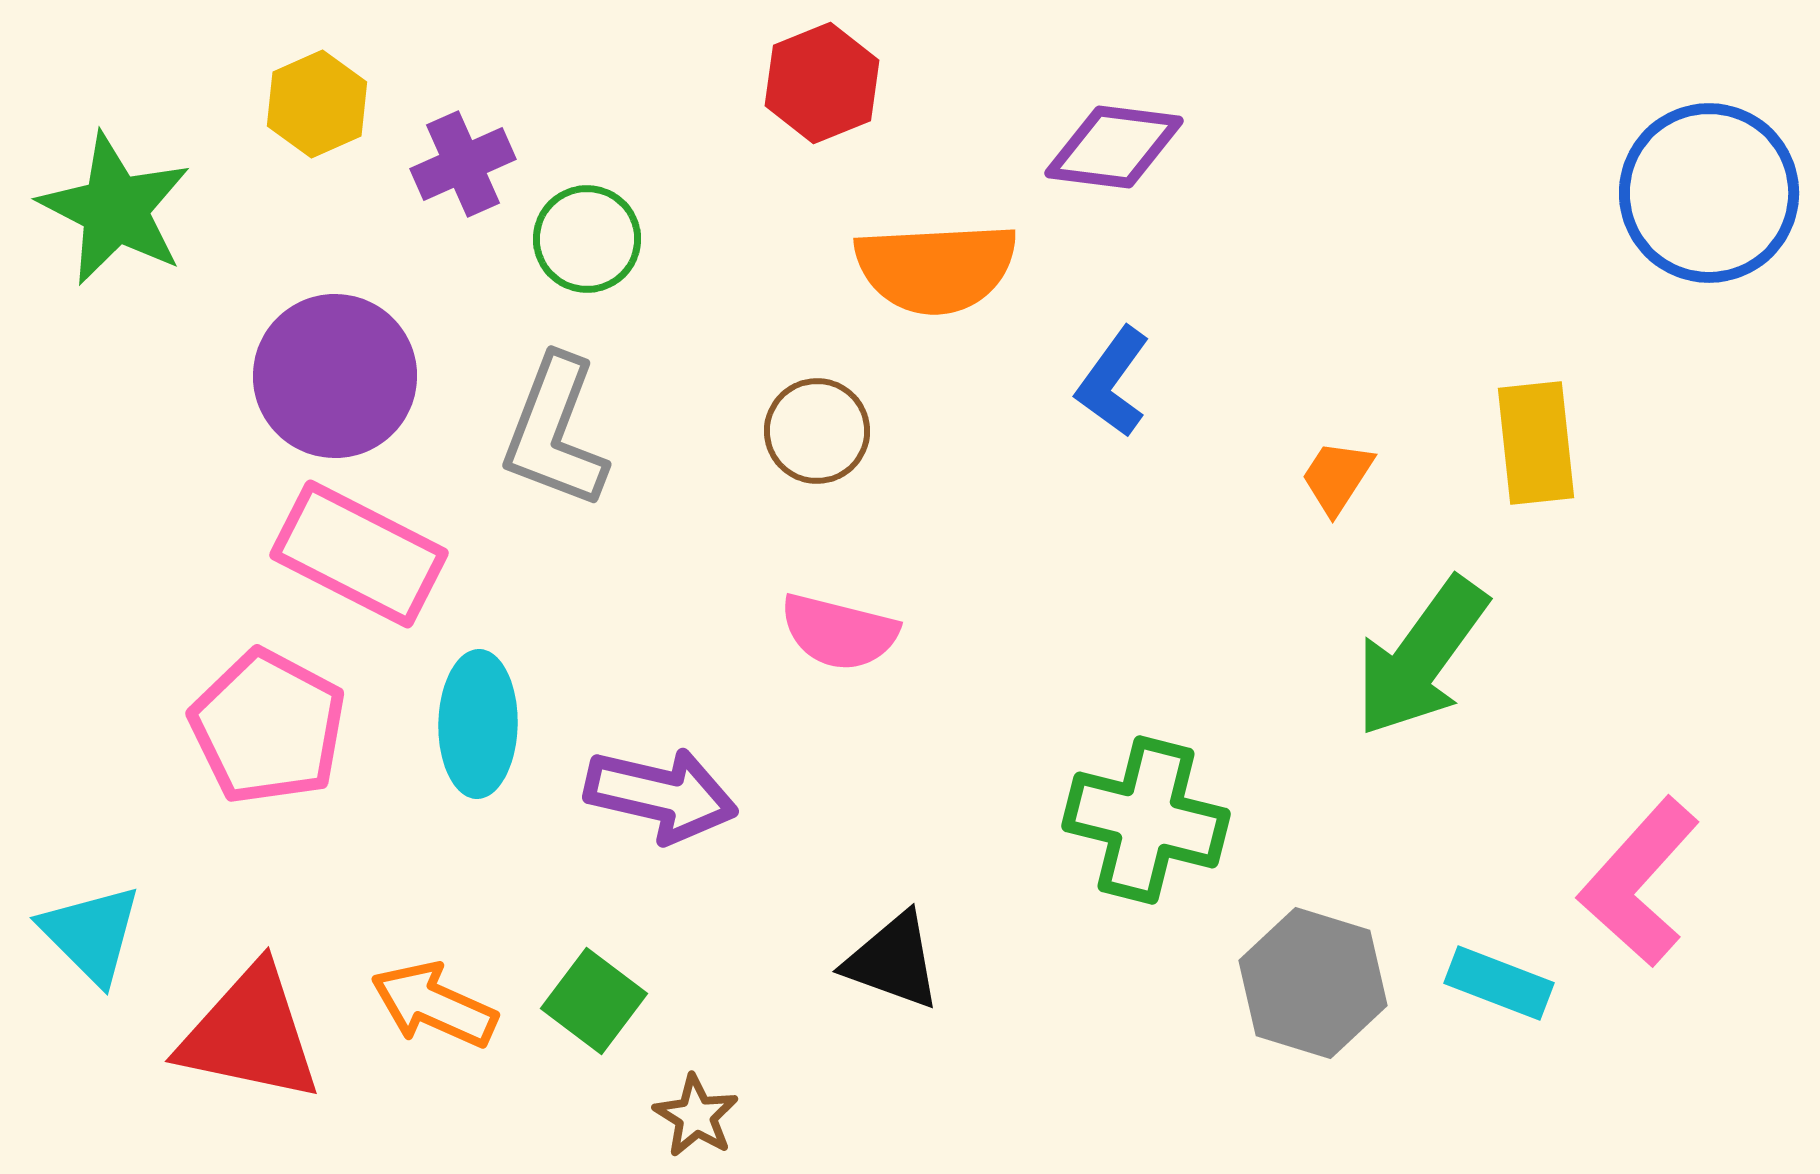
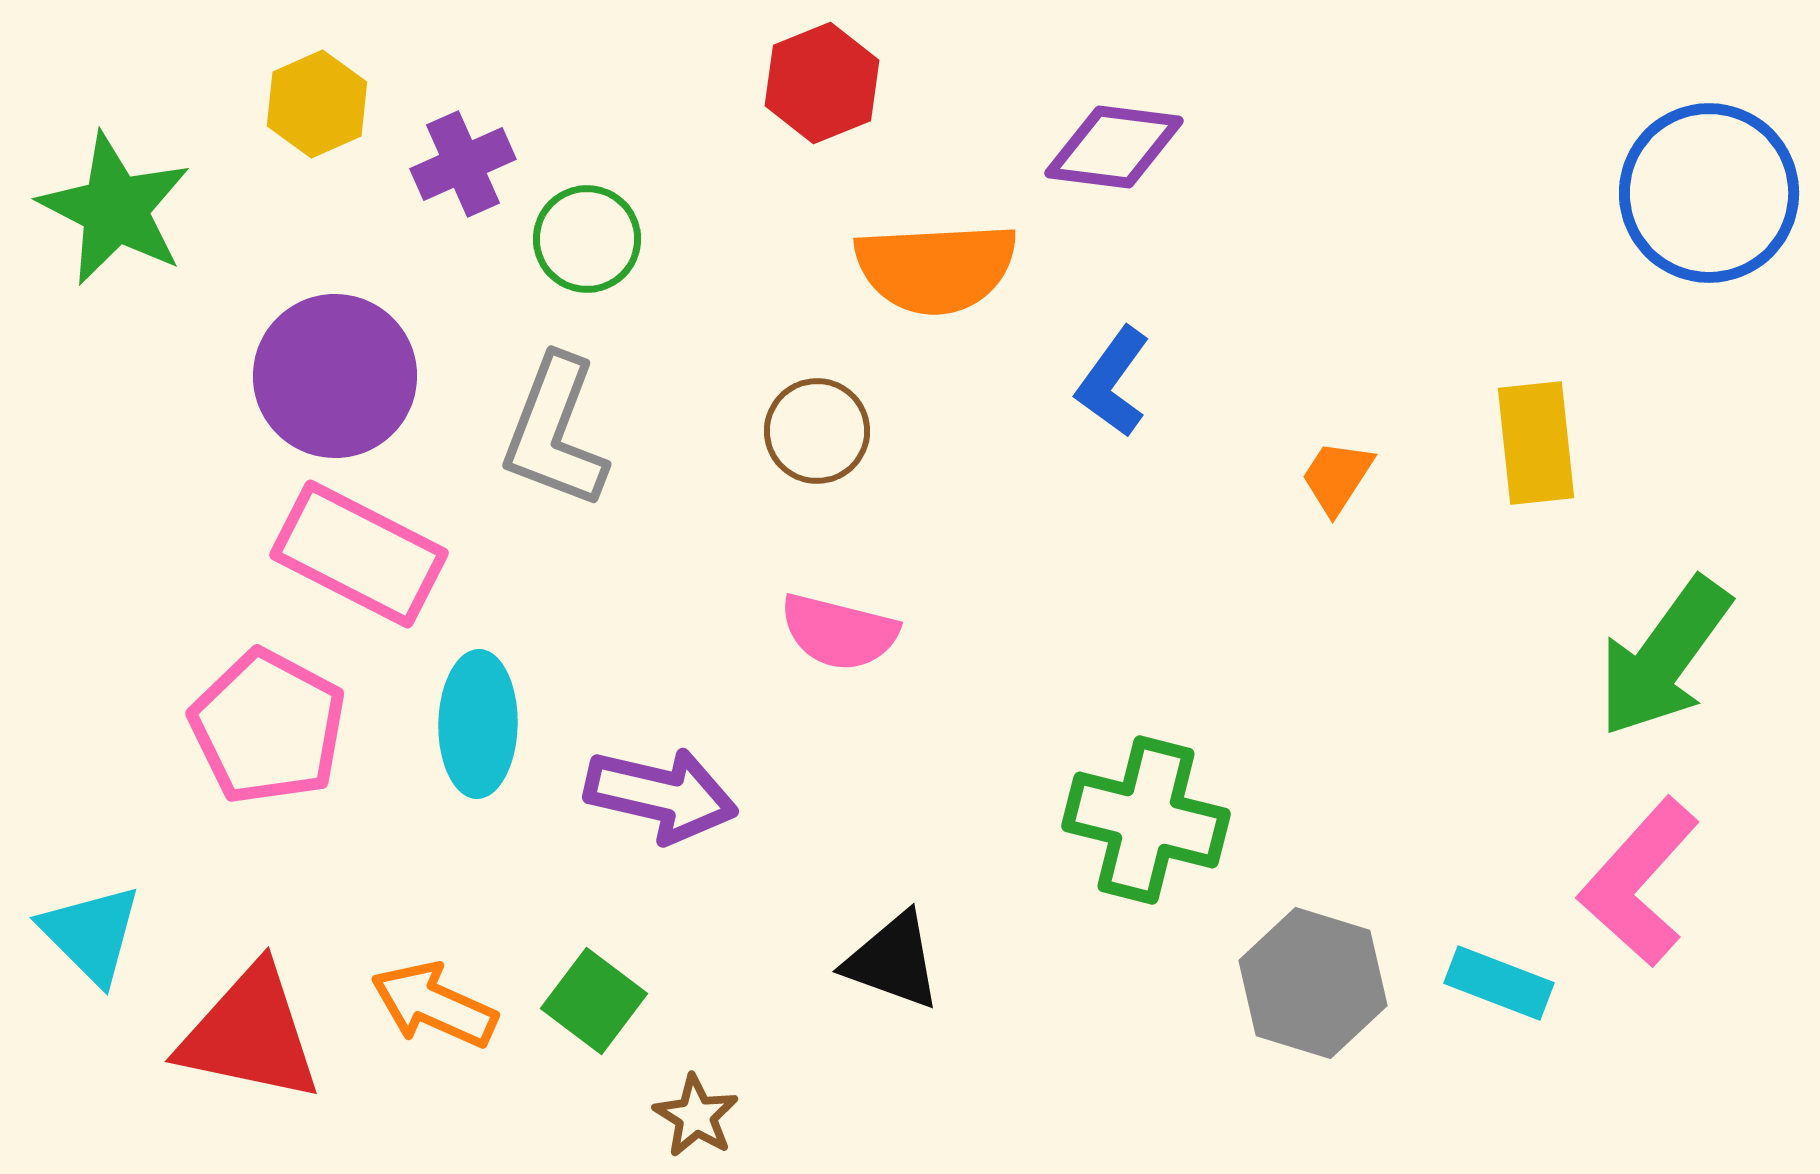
green arrow: moved 243 px right
